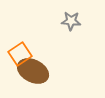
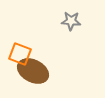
orange square: rotated 35 degrees counterclockwise
